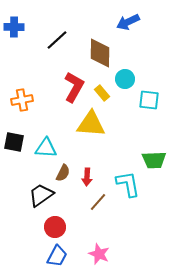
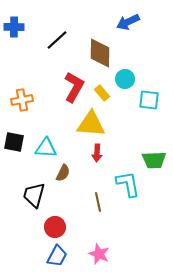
red arrow: moved 10 px right, 24 px up
black trapezoid: moved 7 px left; rotated 40 degrees counterclockwise
brown line: rotated 54 degrees counterclockwise
